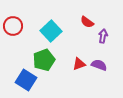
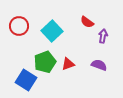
red circle: moved 6 px right
cyan square: moved 1 px right
green pentagon: moved 1 px right, 2 px down
red triangle: moved 11 px left
